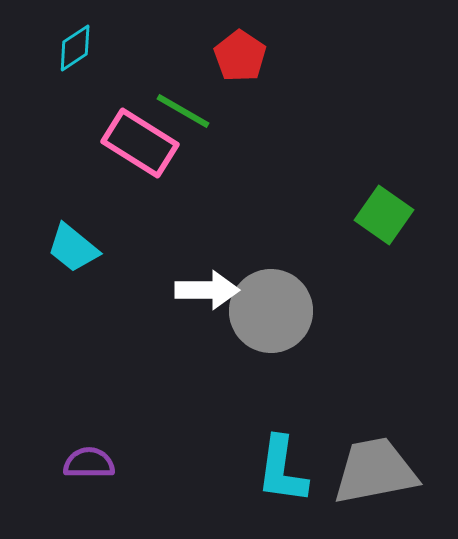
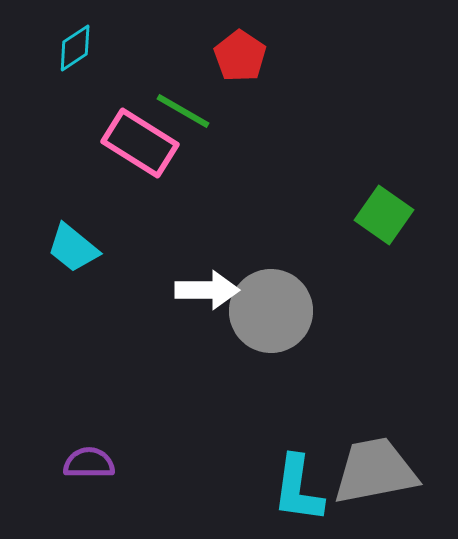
cyan L-shape: moved 16 px right, 19 px down
